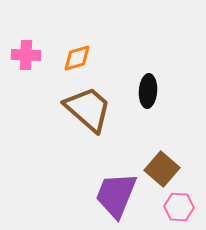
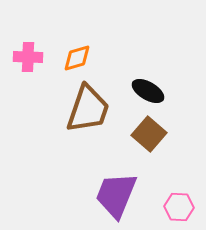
pink cross: moved 2 px right, 2 px down
black ellipse: rotated 64 degrees counterclockwise
brown trapezoid: rotated 68 degrees clockwise
brown square: moved 13 px left, 35 px up
